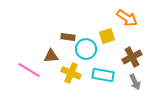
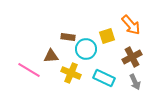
orange arrow: moved 4 px right, 7 px down; rotated 15 degrees clockwise
cyan rectangle: moved 1 px right, 3 px down; rotated 15 degrees clockwise
